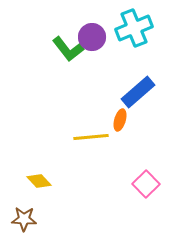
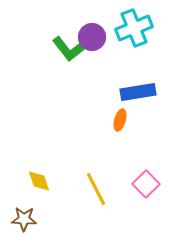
blue rectangle: rotated 32 degrees clockwise
yellow line: moved 5 px right, 52 px down; rotated 68 degrees clockwise
yellow diamond: rotated 25 degrees clockwise
